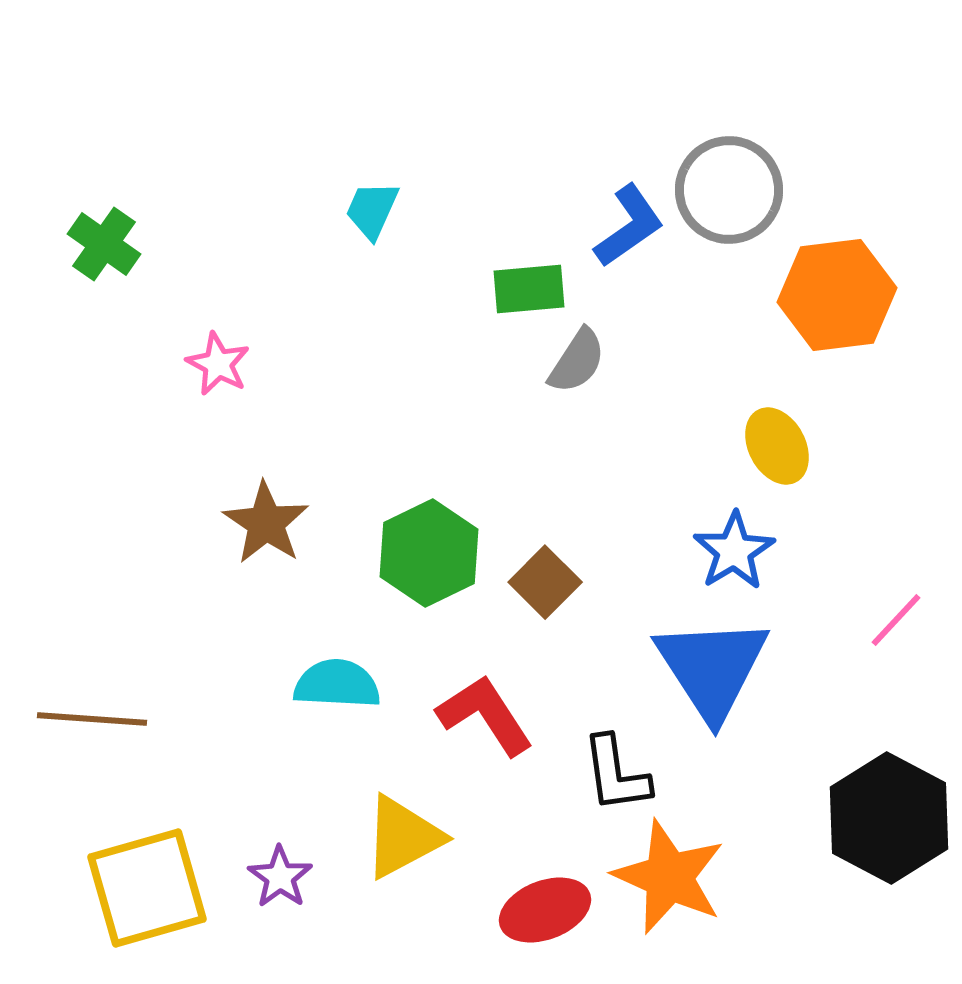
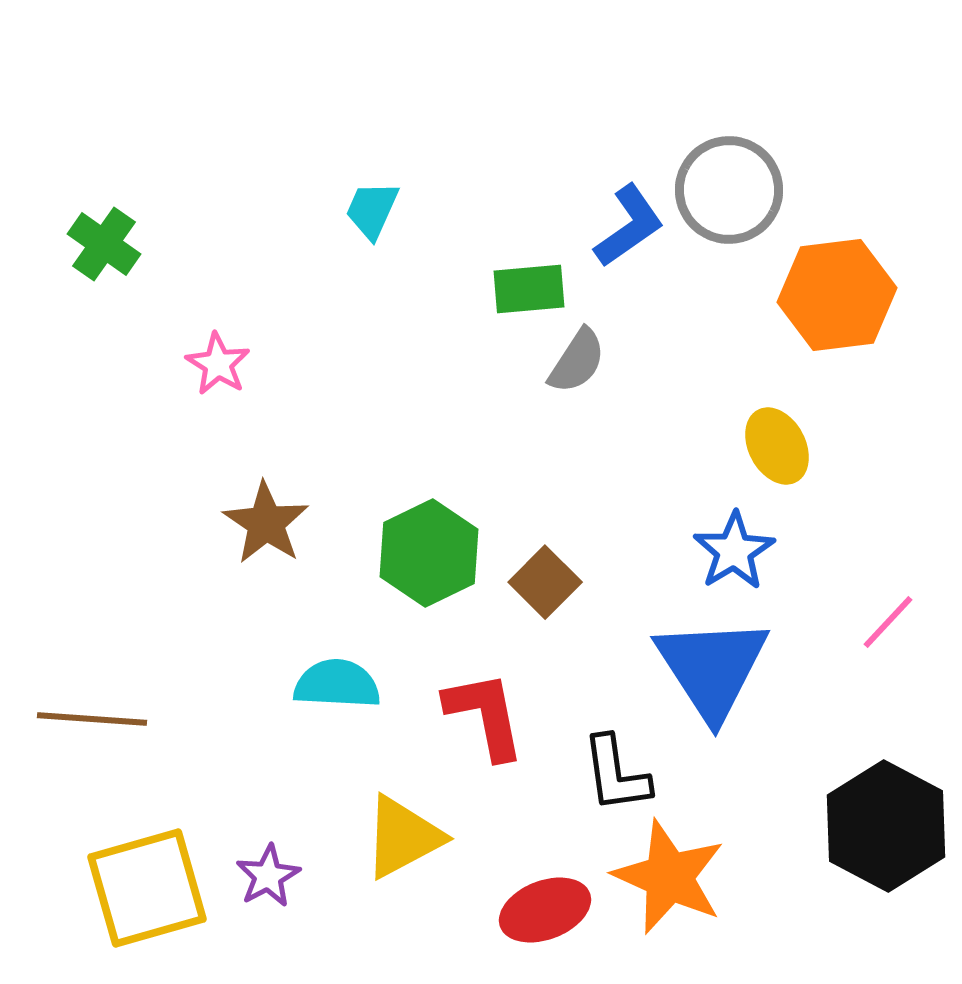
pink star: rotated 4 degrees clockwise
pink line: moved 8 px left, 2 px down
red L-shape: rotated 22 degrees clockwise
black hexagon: moved 3 px left, 8 px down
purple star: moved 12 px left, 1 px up; rotated 8 degrees clockwise
